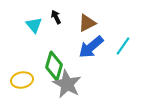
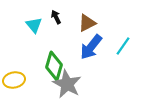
blue arrow: rotated 12 degrees counterclockwise
yellow ellipse: moved 8 px left
